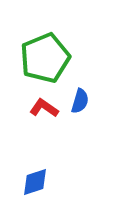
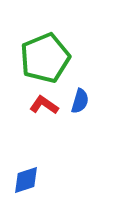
red L-shape: moved 3 px up
blue diamond: moved 9 px left, 2 px up
